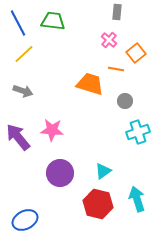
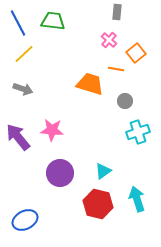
gray arrow: moved 2 px up
